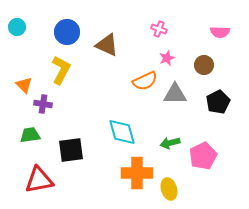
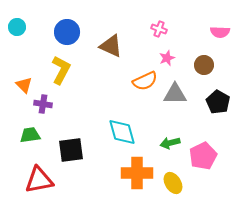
brown triangle: moved 4 px right, 1 px down
black pentagon: rotated 15 degrees counterclockwise
yellow ellipse: moved 4 px right, 6 px up; rotated 15 degrees counterclockwise
